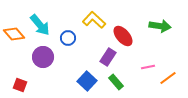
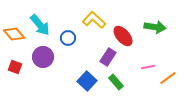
green arrow: moved 5 px left, 1 px down
red square: moved 5 px left, 18 px up
